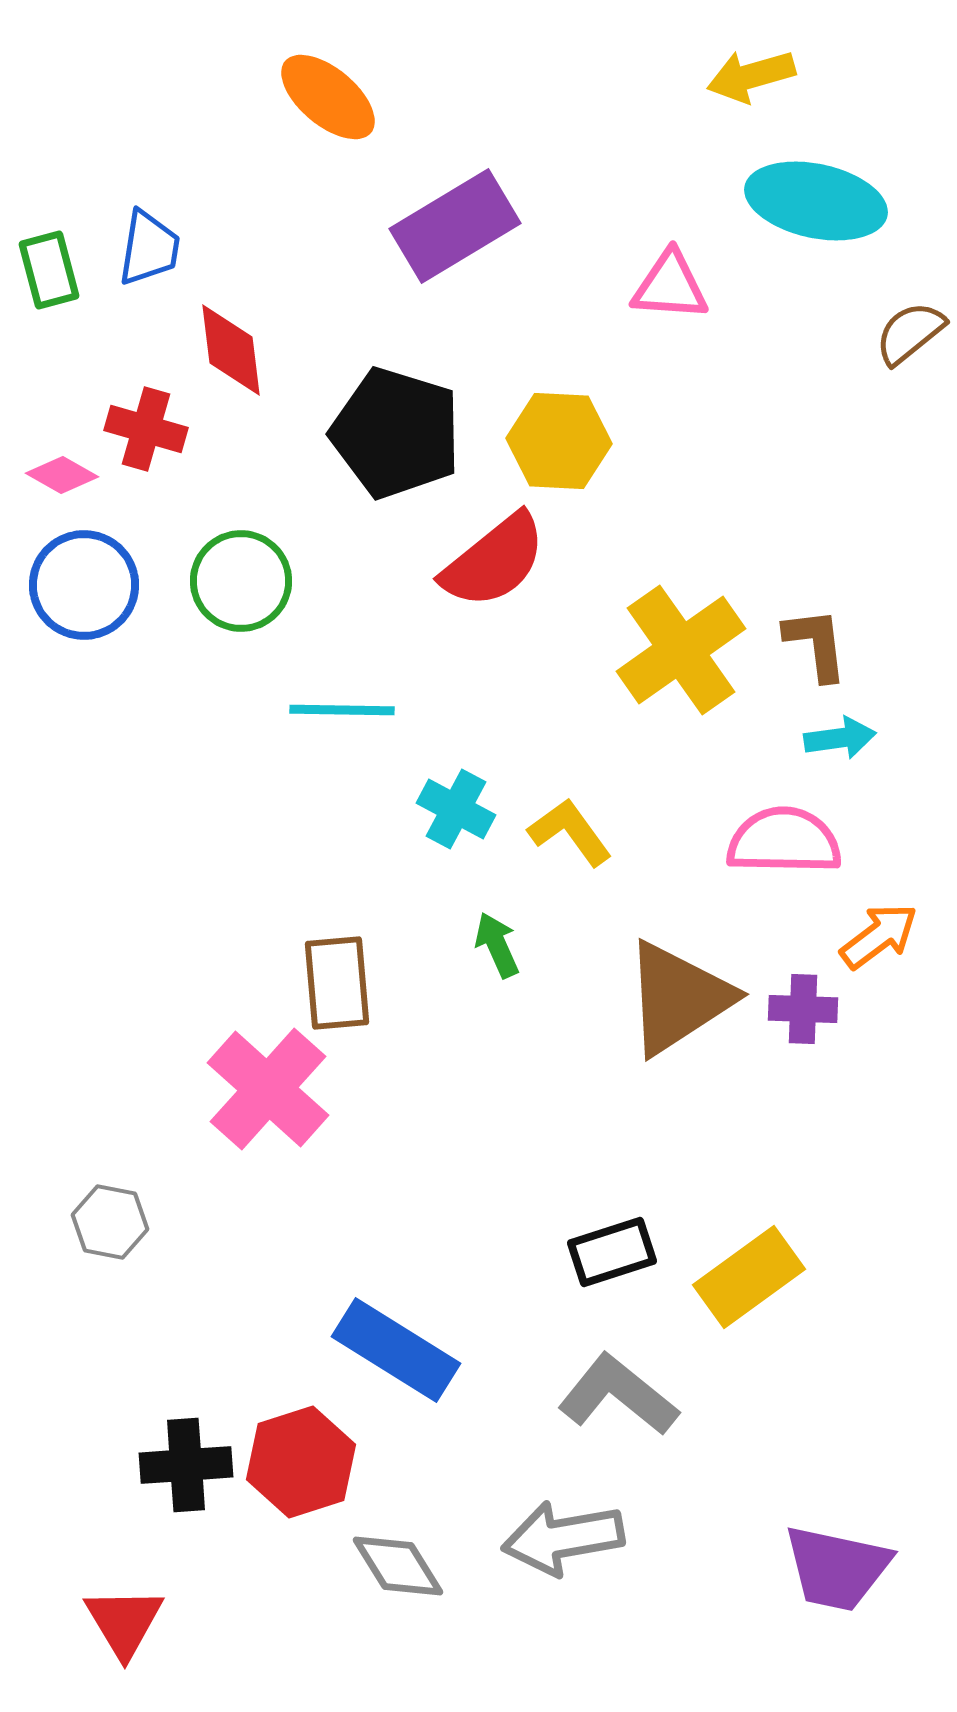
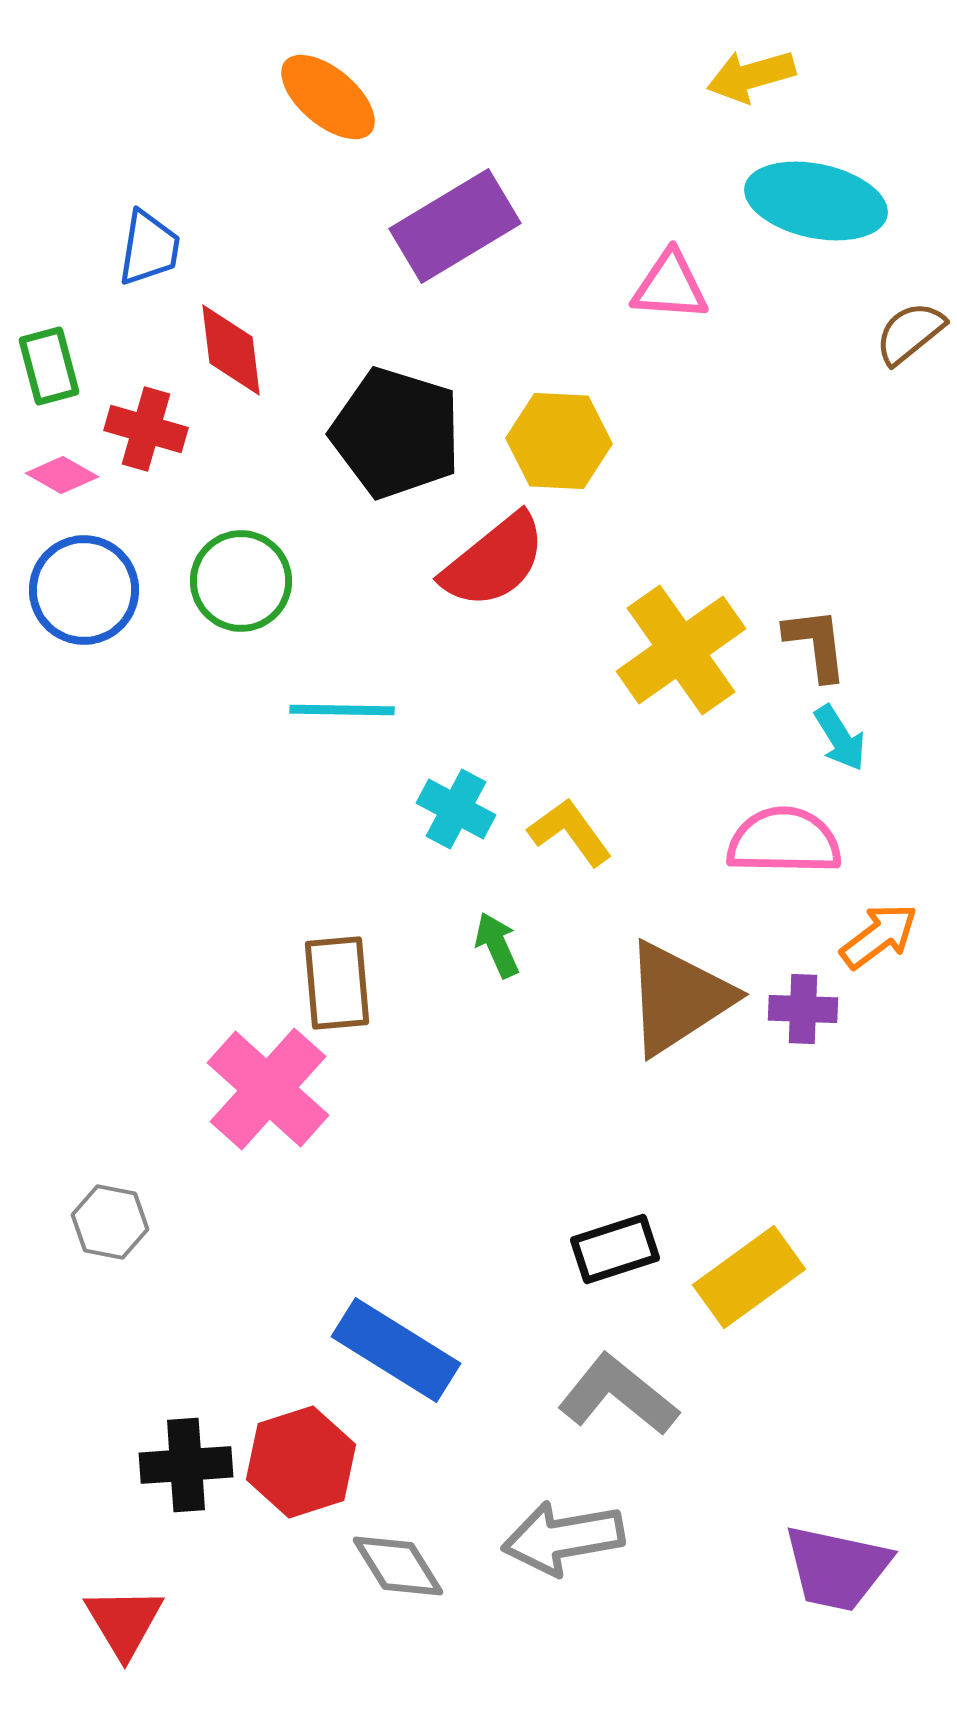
green rectangle: moved 96 px down
blue circle: moved 5 px down
cyan arrow: rotated 66 degrees clockwise
black rectangle: moved 3 px right, 3 px up
